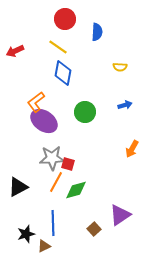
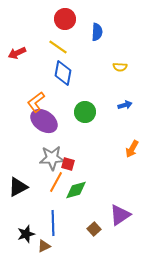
red arrow: moved 2 px right, 2 px down
